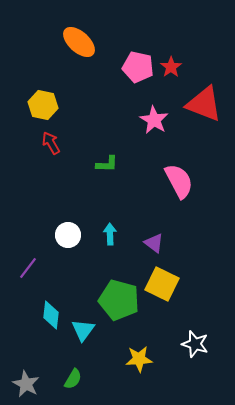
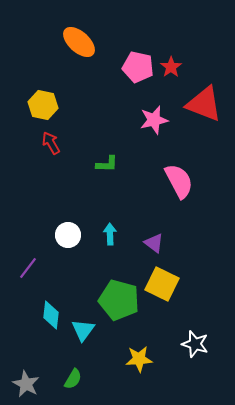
pink star: rotated 28 degrees clockwise
